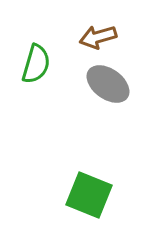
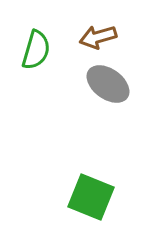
green semicircle: moved 14 px up
green square: moved 2 px right, 2 px down
